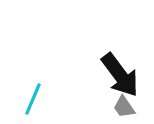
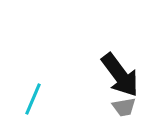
gray trapezoid: rotated 65 degrees counterclockwise
